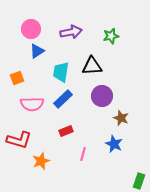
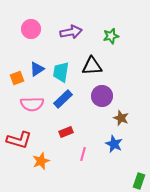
blue triangle: moved 18 px down
red rectangle: moved 1 px down
